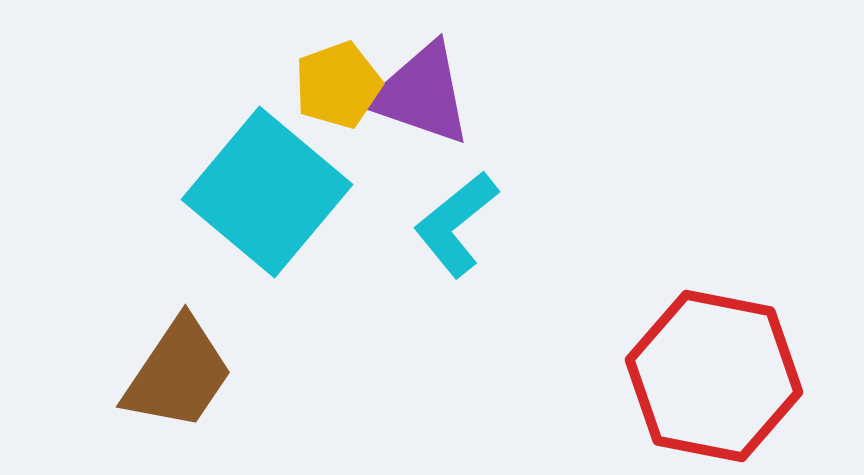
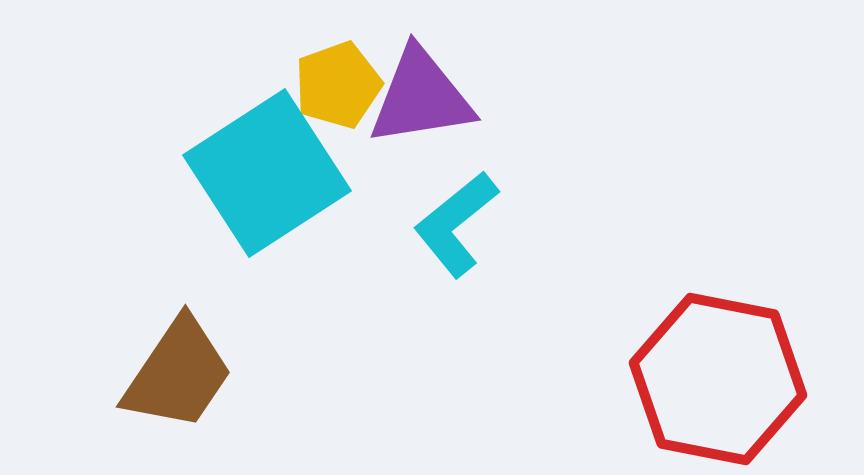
purple triangle: moved 3 px down; rotated 28 degrees counterclockwise
cyan square: moved 19 px up; rotated 17 degrees clockwise
red hexagon: moved 4 px right, 3 px down
